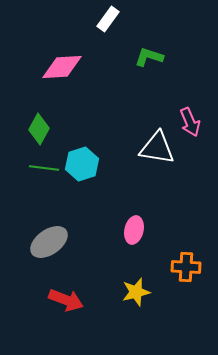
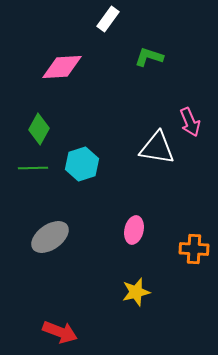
green line: moved 11 px left; rotated 8 degrees counterclockwise
gray ellipse: moved 1 px right, 5 px up
orange cross: moved 8 px right, 18 px up
red arrow: moved 6 px left, 32 px down
